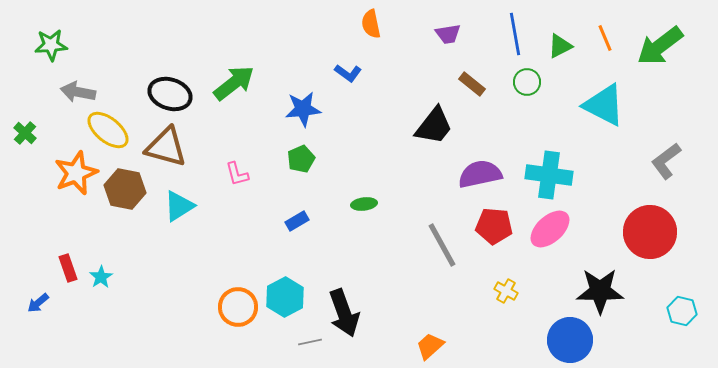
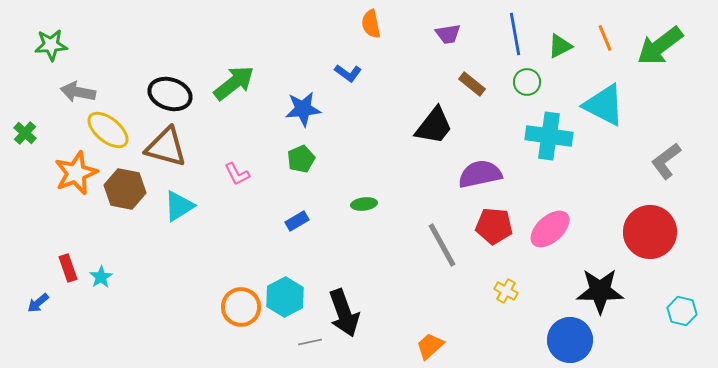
pink L-shape at (237, 174): rotated 12 degrees counterclockwise
cyan cross at (549, 175): moved 39 px up
orange circle at (238, 307): moved 3 px right
